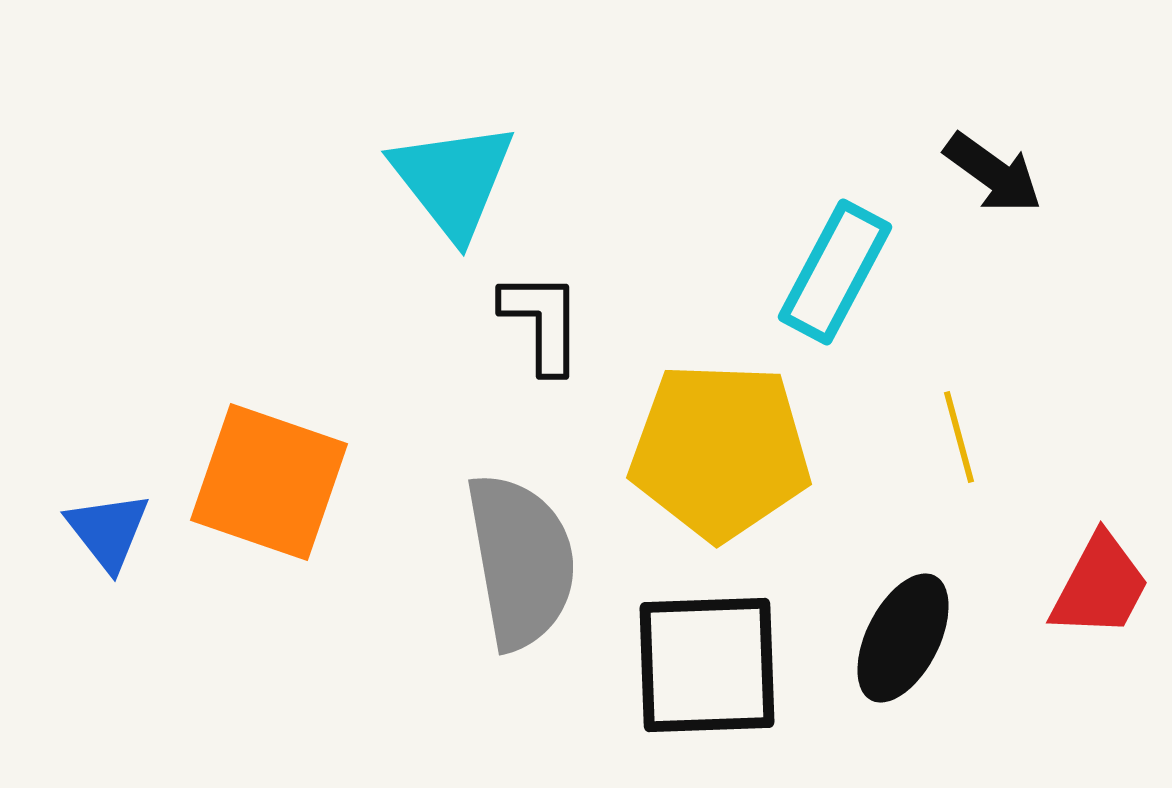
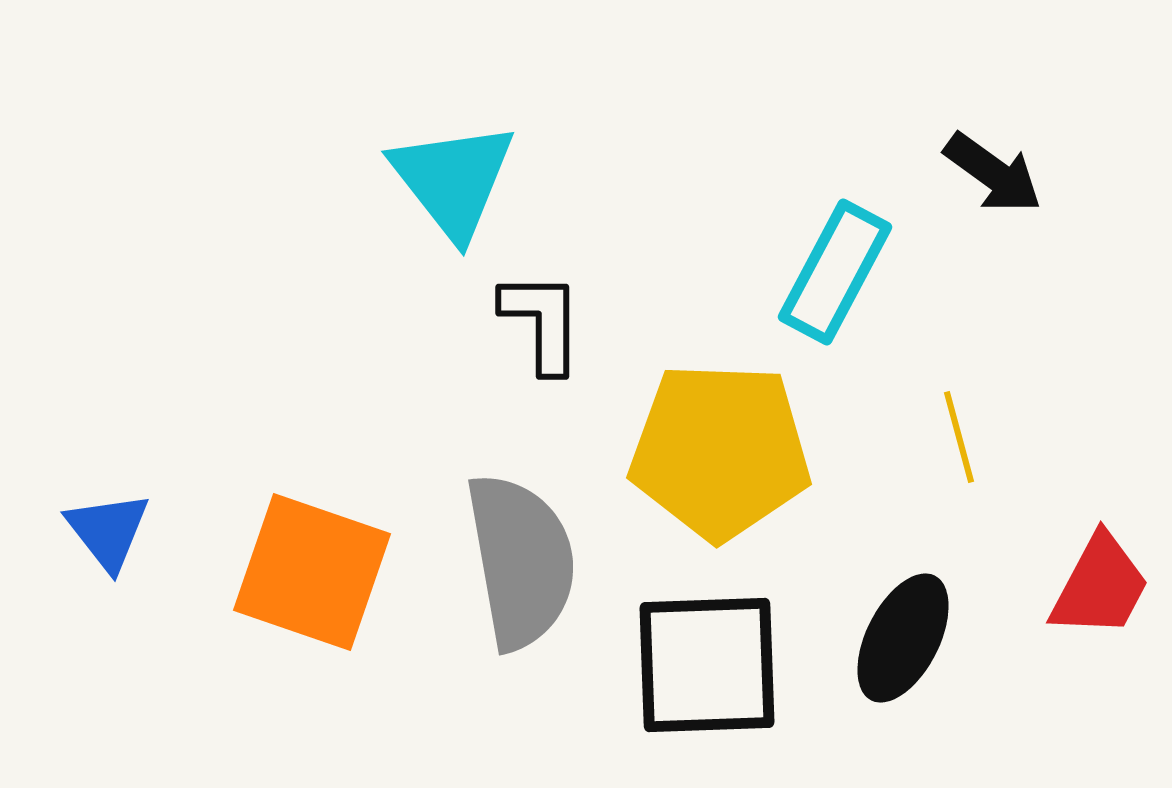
orange square: moved 43 px right, 90 px down
